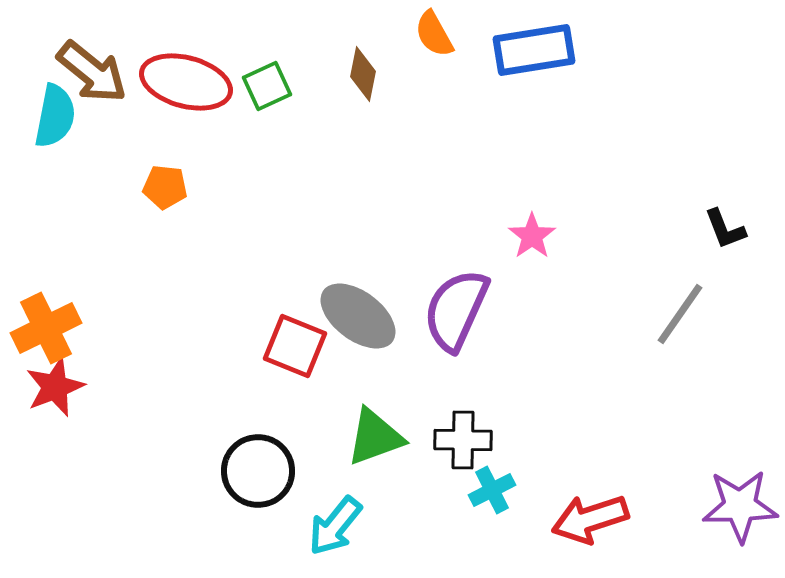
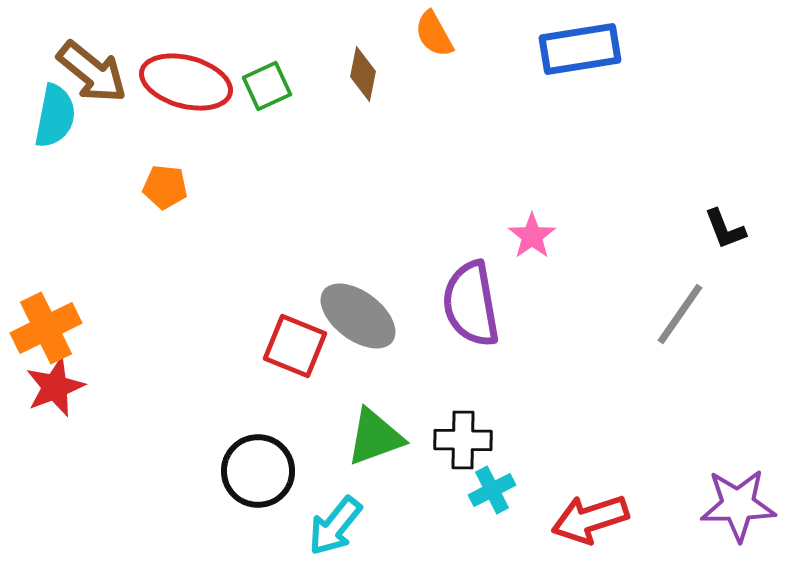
blue rectangle: moved 46 px right, 1 px up
purple semicircle: moved 15 px right, 6 px up; rotated 34 degrees counterclockwise
purple star: moved 2 px left, 1 px up
